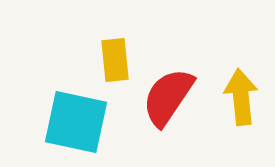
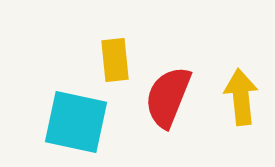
red semicircle: rotated 12 degrees counterclockwise
